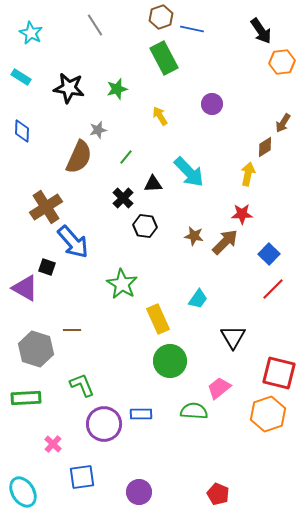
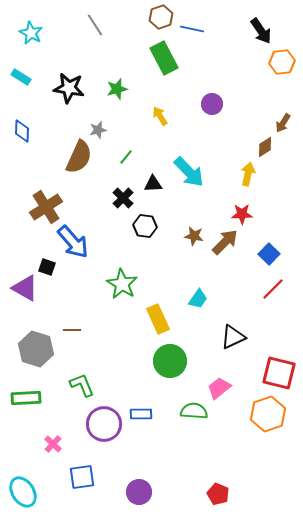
black triangle at (233, 337): rotated 36 degrees clockwise
